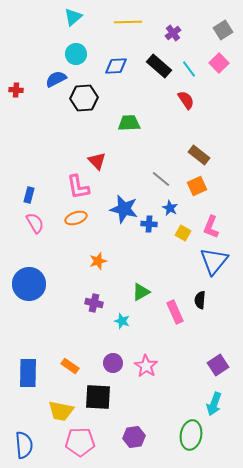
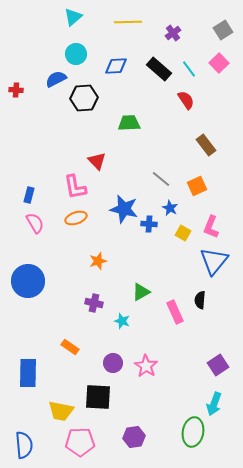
black rectangle at (159, 66): moved 3 px down
brown rectangle at (199, 155): moved 7 px right, 10 px up; rotated 15 degrees clockwise
pink L-shape at (78, 187): moved 3 px left
blue circle at (29, 284): moved 1 px left, 3 px up
orange rectangle at (70, 366): moved 19 px up
green ellipse at (191, 435): moved 2 px right, 3 px up
